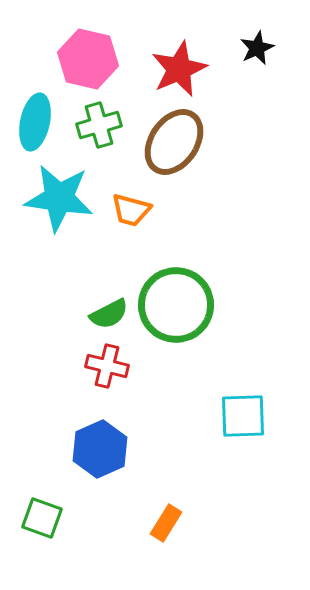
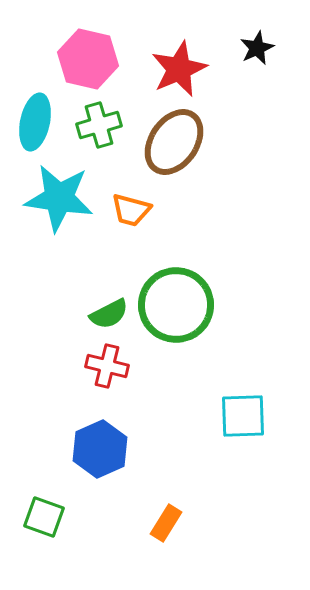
green square: moved 2 px right, 1 px up
